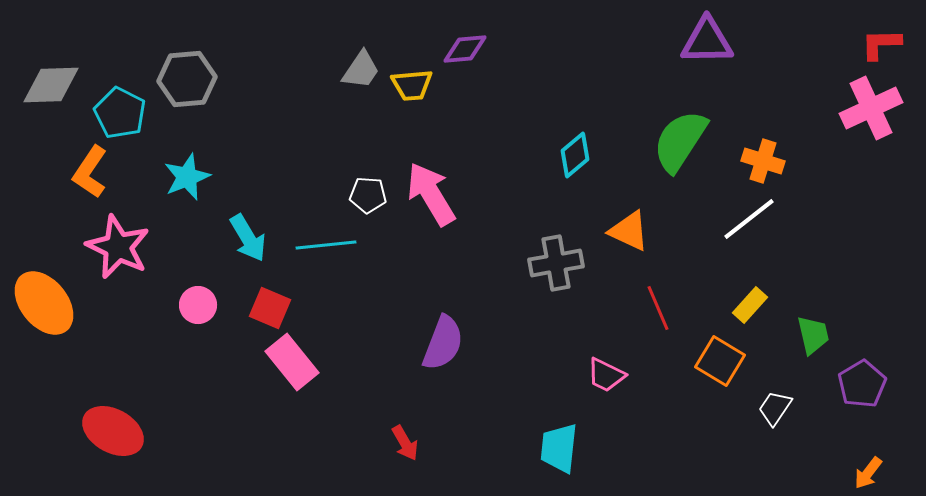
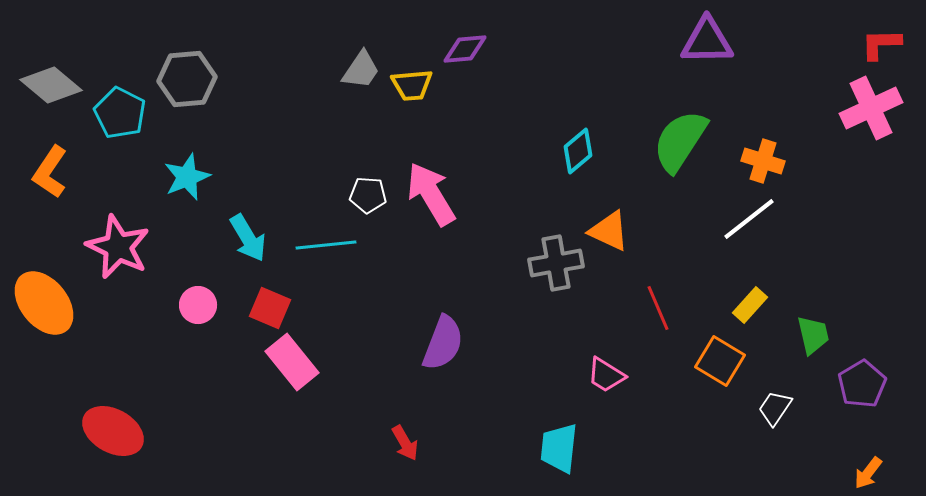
gray diamond: rotated 42 degrees clockwise
cyan diamond: moved 3 px right, 4 px up
orange L-shape: moved 40 px left
orange triangle: moved 20 px left
pink trapezoid: rotated 6 degrees clockwise
